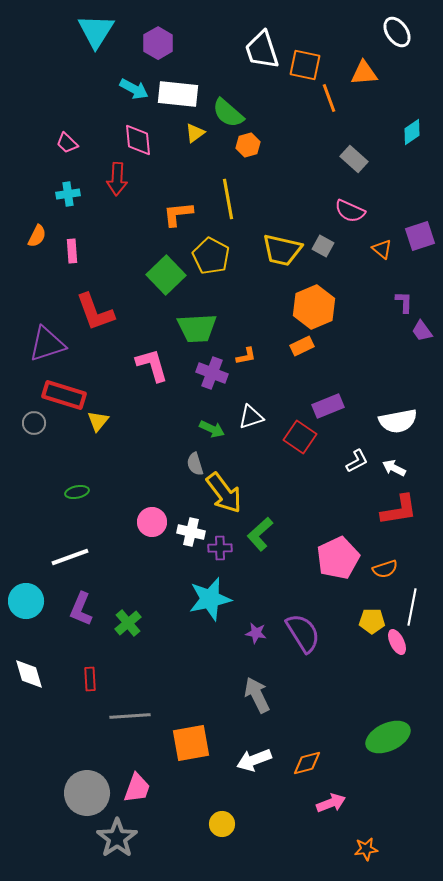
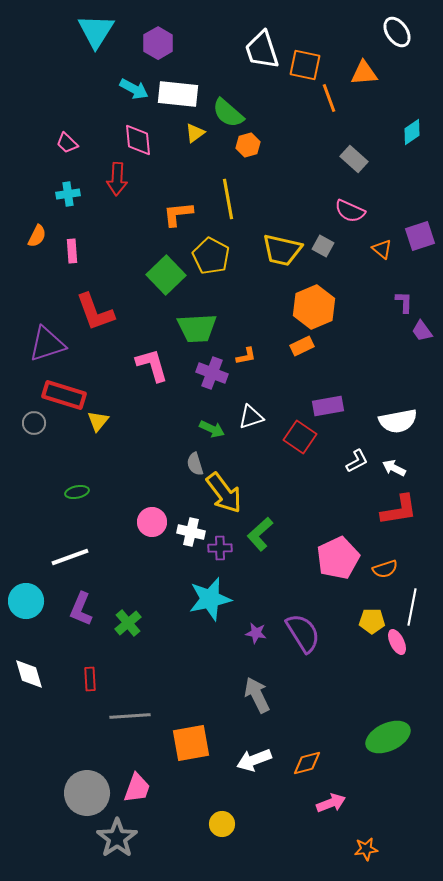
purple rectangle at (328, 406): rotated 12 degrees clockwise
